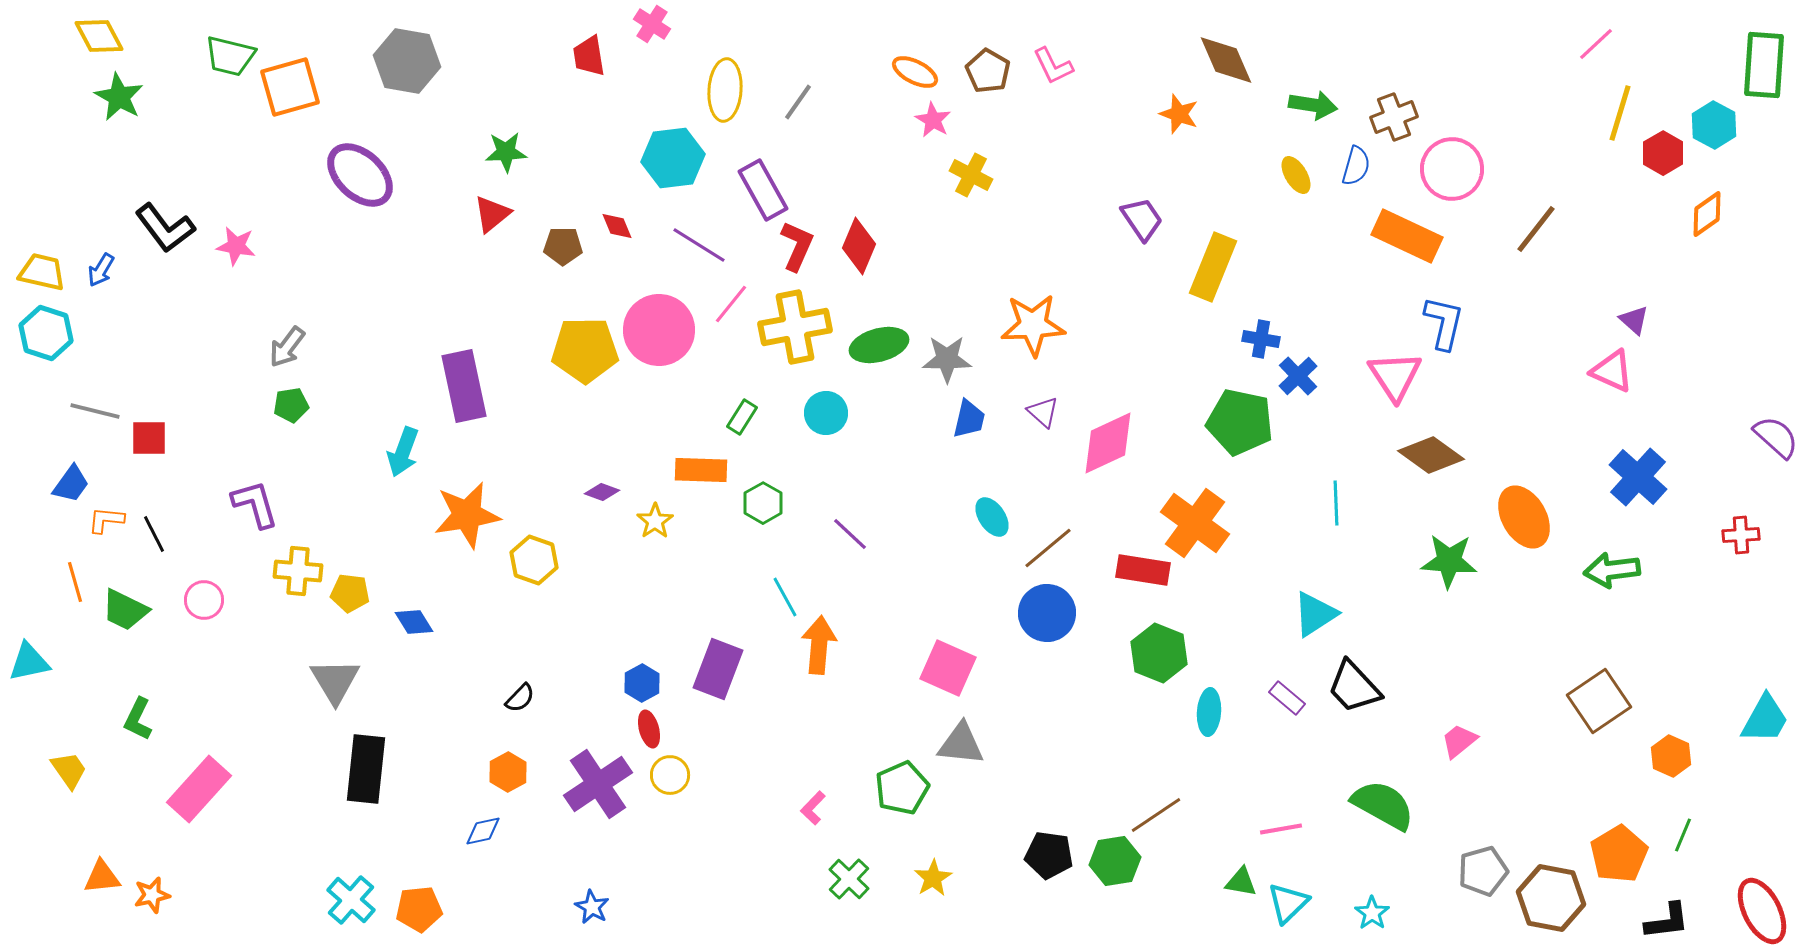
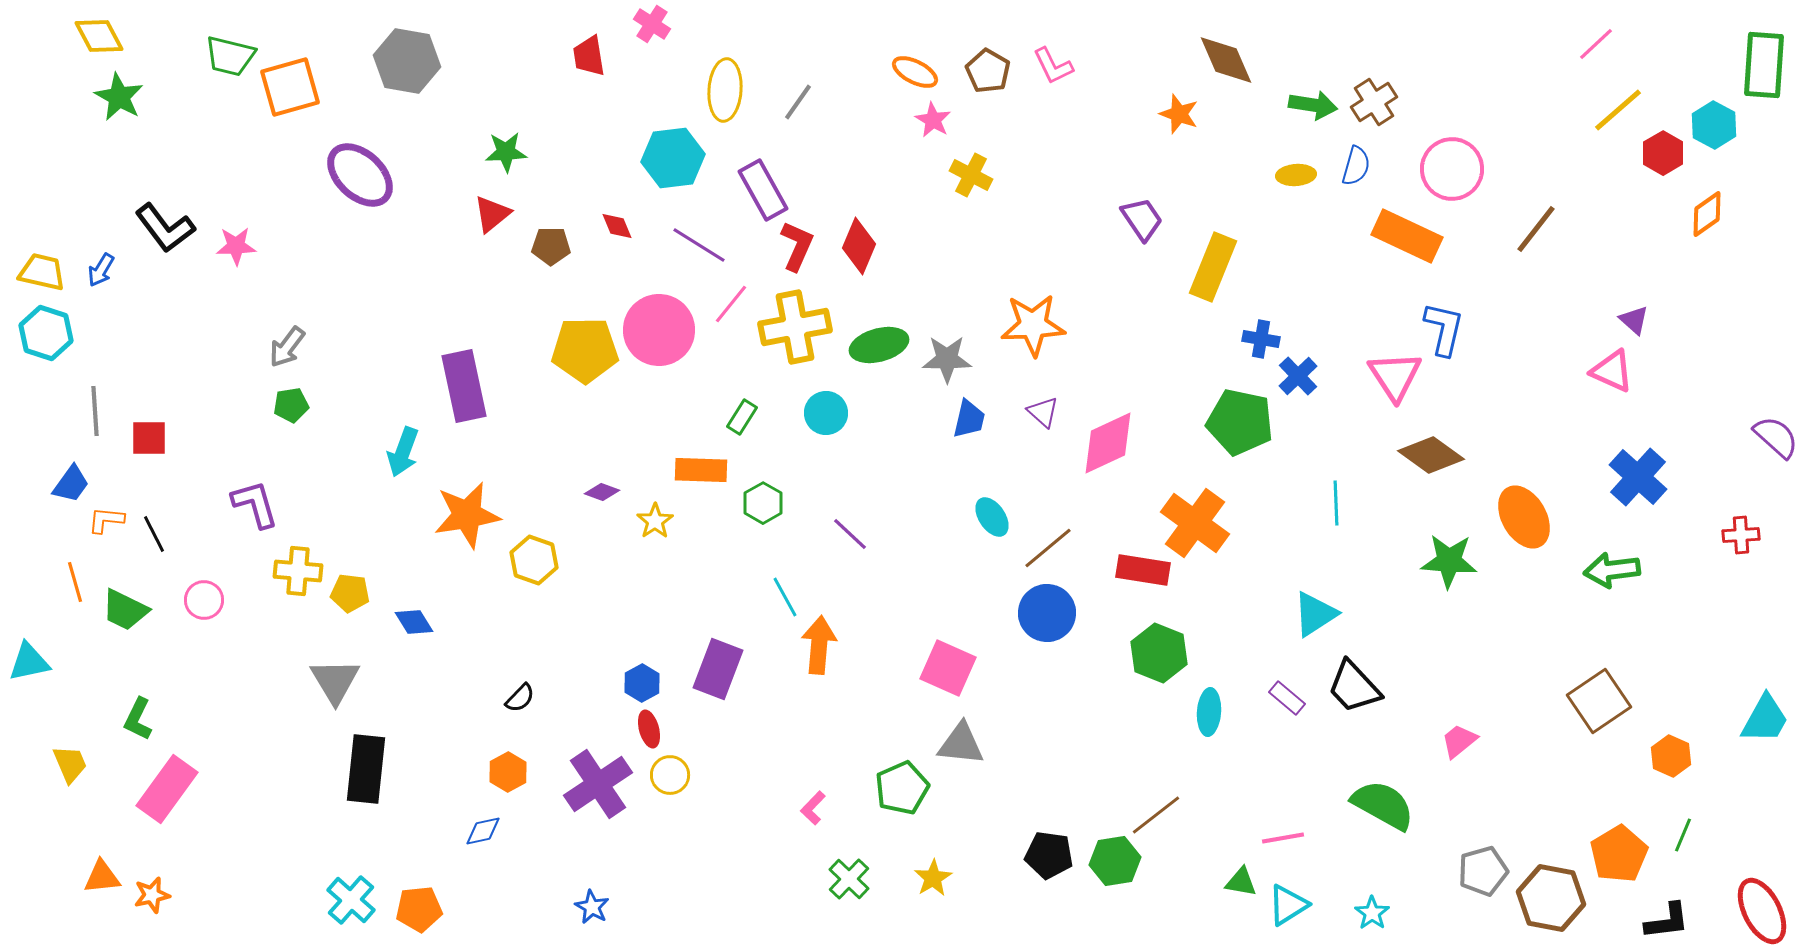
yellow line at (1620, 113): moved 2 px left, 3 px up; rotated 32 degrees clockwise
brown cross at (1394, 117): moved 20 px left, 15 px up; rotated 12 degrees counterclockwise
yellow ellipse at (1296, 175): rotated 63 degrees counterclockwise
pink star at (236, 246): rotated 12 degrees counterclockwise
brown pentagon at (563, 246): moved 12 px left
blue L-shape at (1444, 323): moved 6 px down
gray line at (95, 411): rotated 72 degrees clockwise
yellow trapezoid at (69, 770): moved 1 px right, 6 px up; rotated 12 degrees clockwise
pink rectangle at (199, 789): moved 32 px left; rotated 6 degrees counterclockwise
brown line at (1156, 815): rotated 4 degrees counterclockwise
pink line at (1281, 829): moved 2 px right, 9 px down
cyan triangle at (1288, 903): moved 2 px down; rotated 12 degrees clockwise
